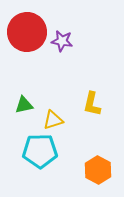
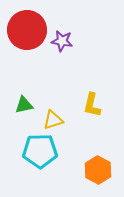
red circle: moved 2 px up
yellow L-shape: moved 1 px down
